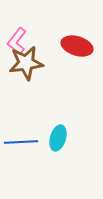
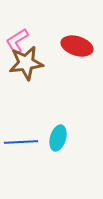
pink L-shape: rotated 20 degrees clockwise
